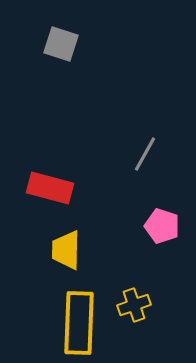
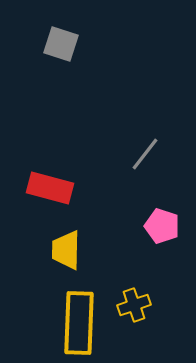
gray line: rotated 9 degrees clockwise
